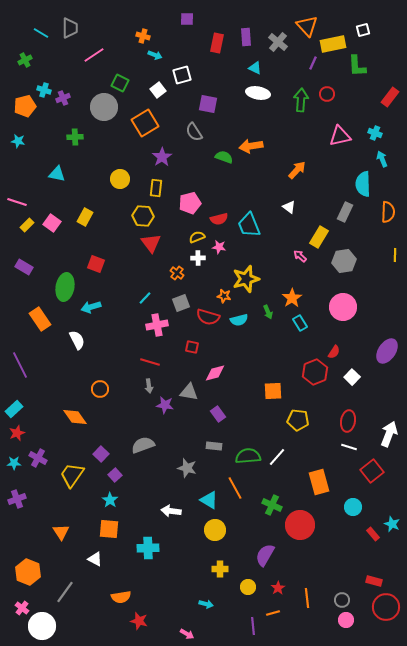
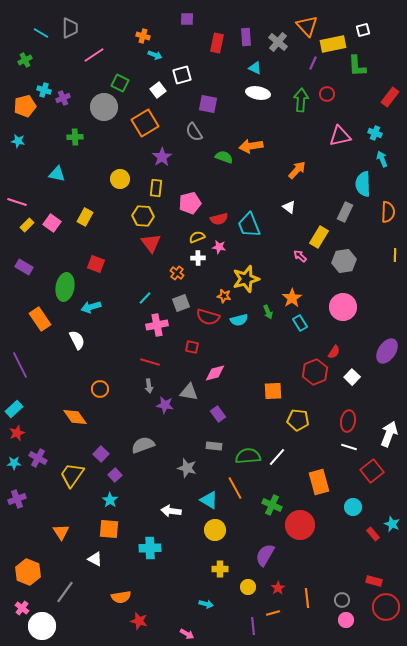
cyan cross at (148, 548): moved 2 px right
